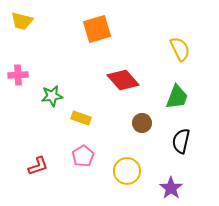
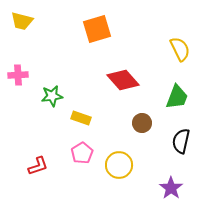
pink pentagon: moved 1 px left, 3 px up
yellow circle: moved 8 px left, 6 px up
